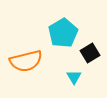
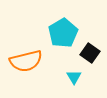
black square: rotated 24 degrees counterclockwise
